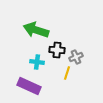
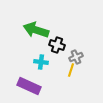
black cross: moved 5 px up; rotated 14 degrees clockwise
cyan cross: moved 4 px right
yellow line: moved 4 px right, 3 px up
